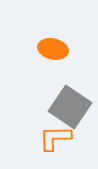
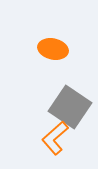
orange L-shape: rotated 40 degrees counterclockwise
